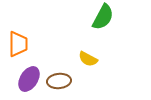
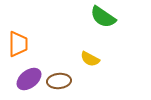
green semicircle: rotated 96 degrees clockwise
yellow semicircle: moved 2 px right
purple ellipse: rotated 20 degrees clockwise
